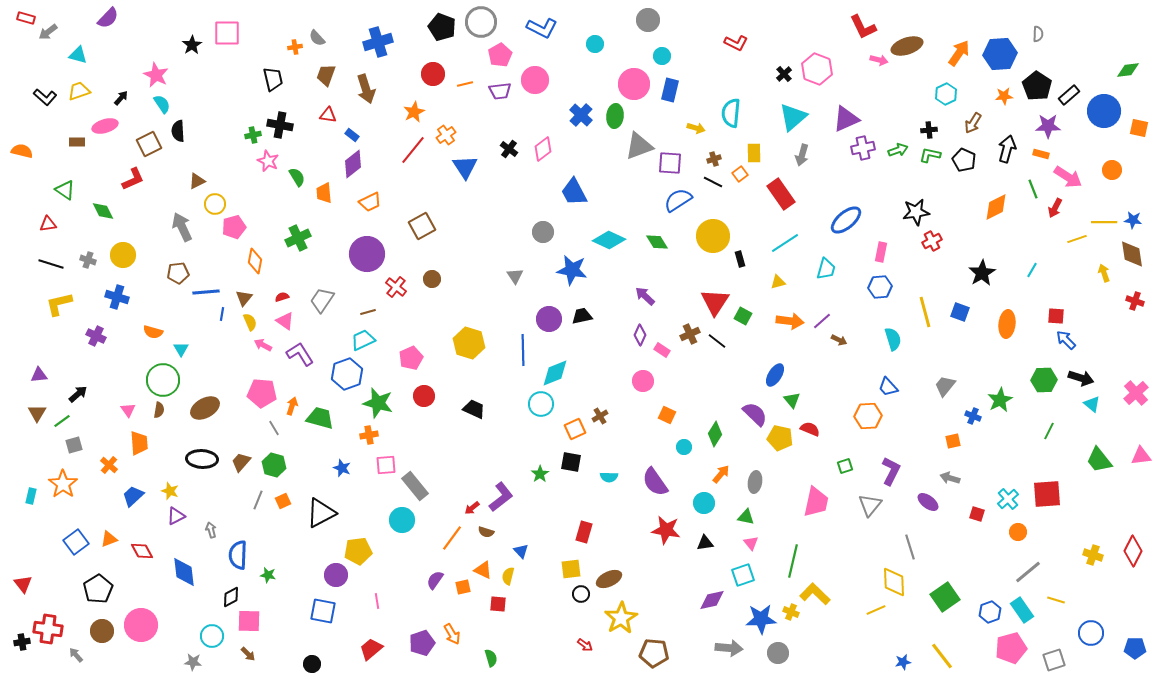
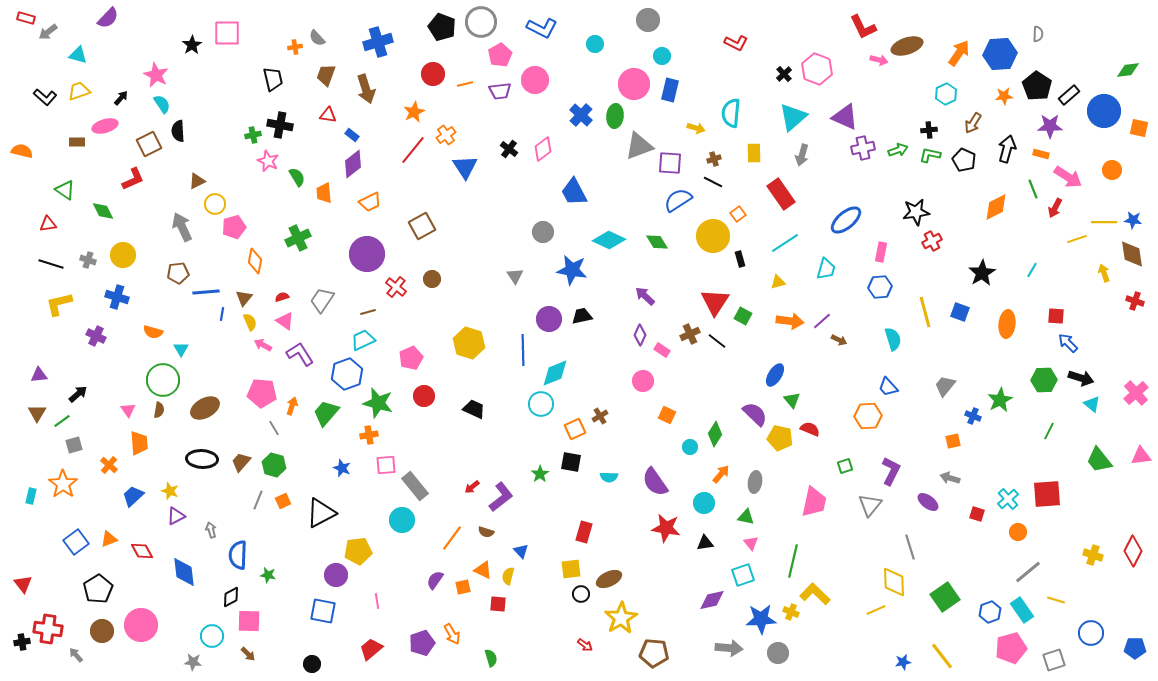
purple triangle at (846, 119): moved 1 px left, 2 px up; rotated 48 degrees clockwise
purple star at (1048, 126): moved 2 px right
orange square at (740, 174): moved 2 px left, 40 px down
blue arrow at (1066, 340): moved 2 px right, 3 px down
green trapezoid at (320, 418): moved 6 px right, 5 px up; rotated 64 degrees counterclockwise
cyan circle at (684, 447): moved 6 px right
pink trapezoid at (816, 502): moved 2 px left
red arrow at (472, 508): moved 21 px up
red star at (666, 530): moved 2 px up
